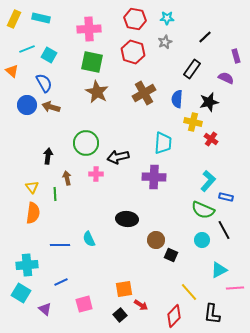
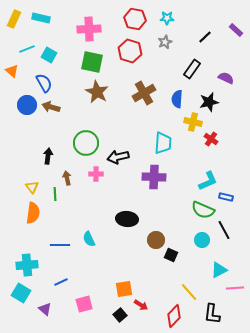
red hexagon at (133, 52): moved 3 px left, 1 px up
purple rectangle at (236, 56): moved 26 px up; rotated 32 degrees counterclockwise
cyan L-shape at (208, 181): rotated 25 degrees clockwise
